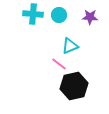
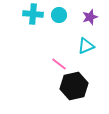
purple star: rotated 21 degrees counterclockwise
cyan triangle: moved 16 px right
